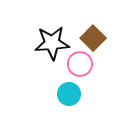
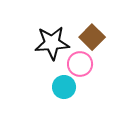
brown square: moved 1 px left, 1 px up
cyan circle: moved 5 px left, 7 px up
